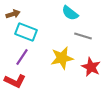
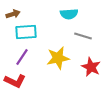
cyan semicircle: moved 1 px left, 1 px down; rotated 42 degrees counterclockwise
cyan rectangle: rotated 25 degrees counterclockwise
yellow star: moved 4 px left
